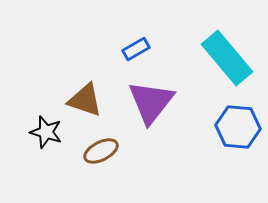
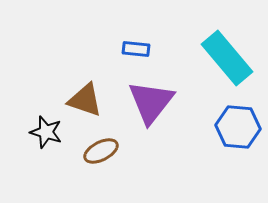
blue rectangle: rotated 36 degrees clockwise
